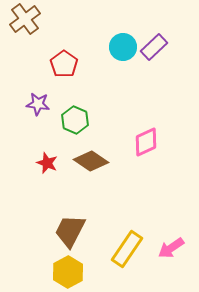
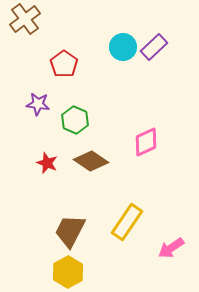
yellow rectangle: moved 27 px up
